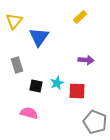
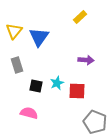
yellow triangle: moved 10 px down
